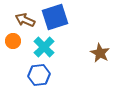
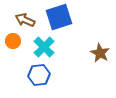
blue square: moved 4 px right
